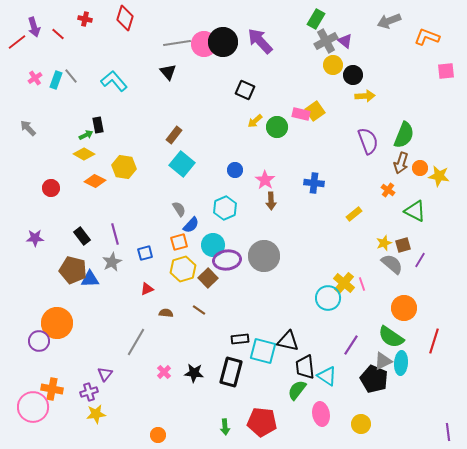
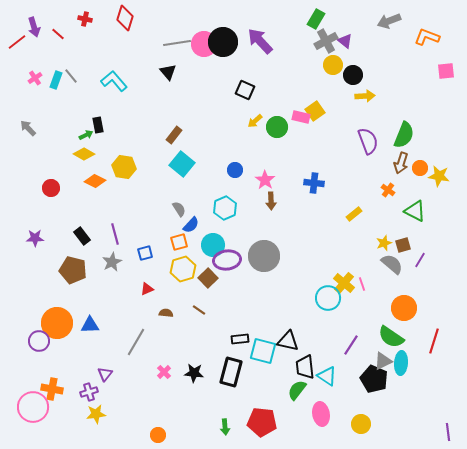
pink rectangle at (301, 114): moved 3 px down
blue triangle at (90, 279): moved 46 px down
